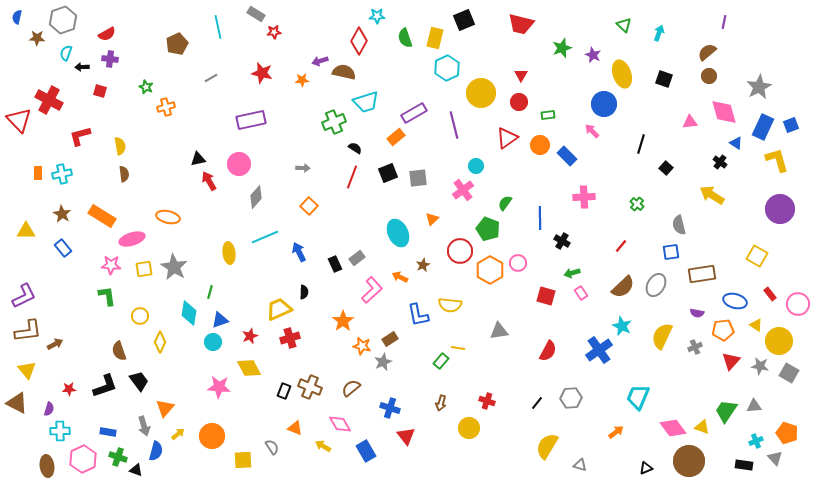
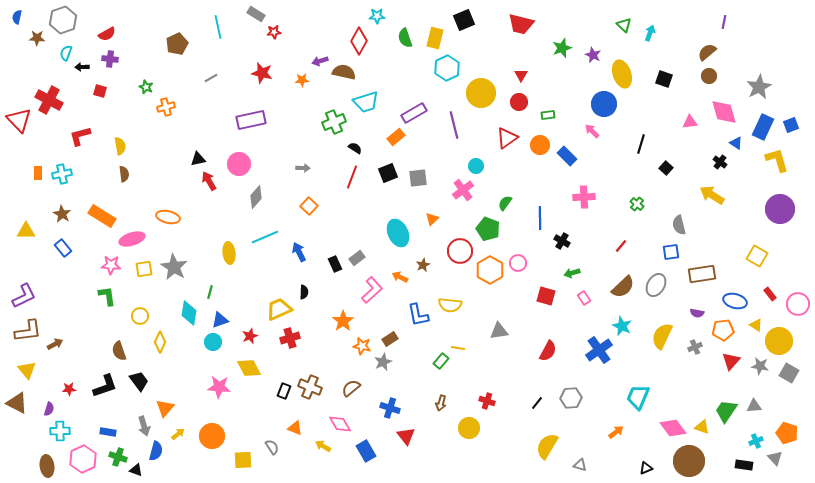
cyan arrow at (659, 33): moved 9 px left
pink rectangle at (581, 293): moved 3 px right, 5 px down
